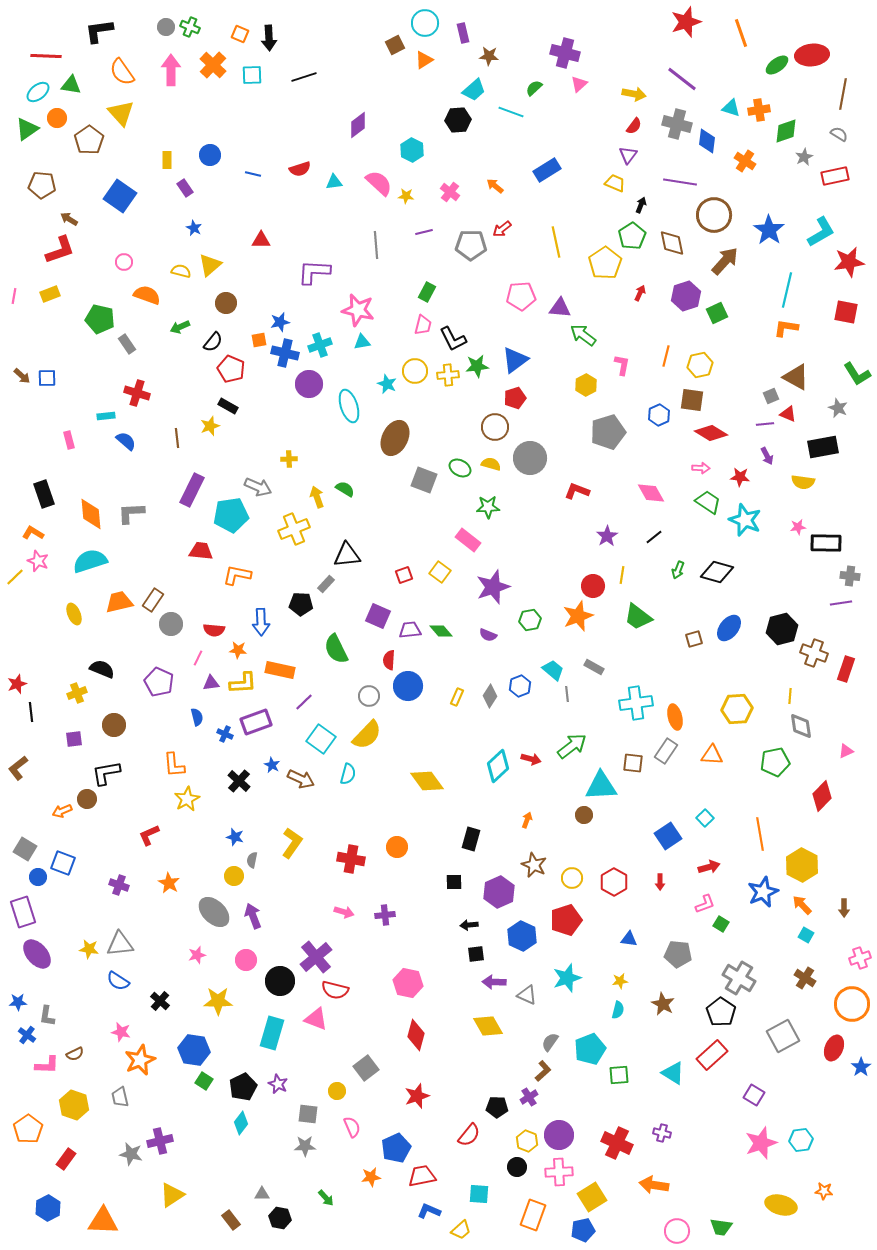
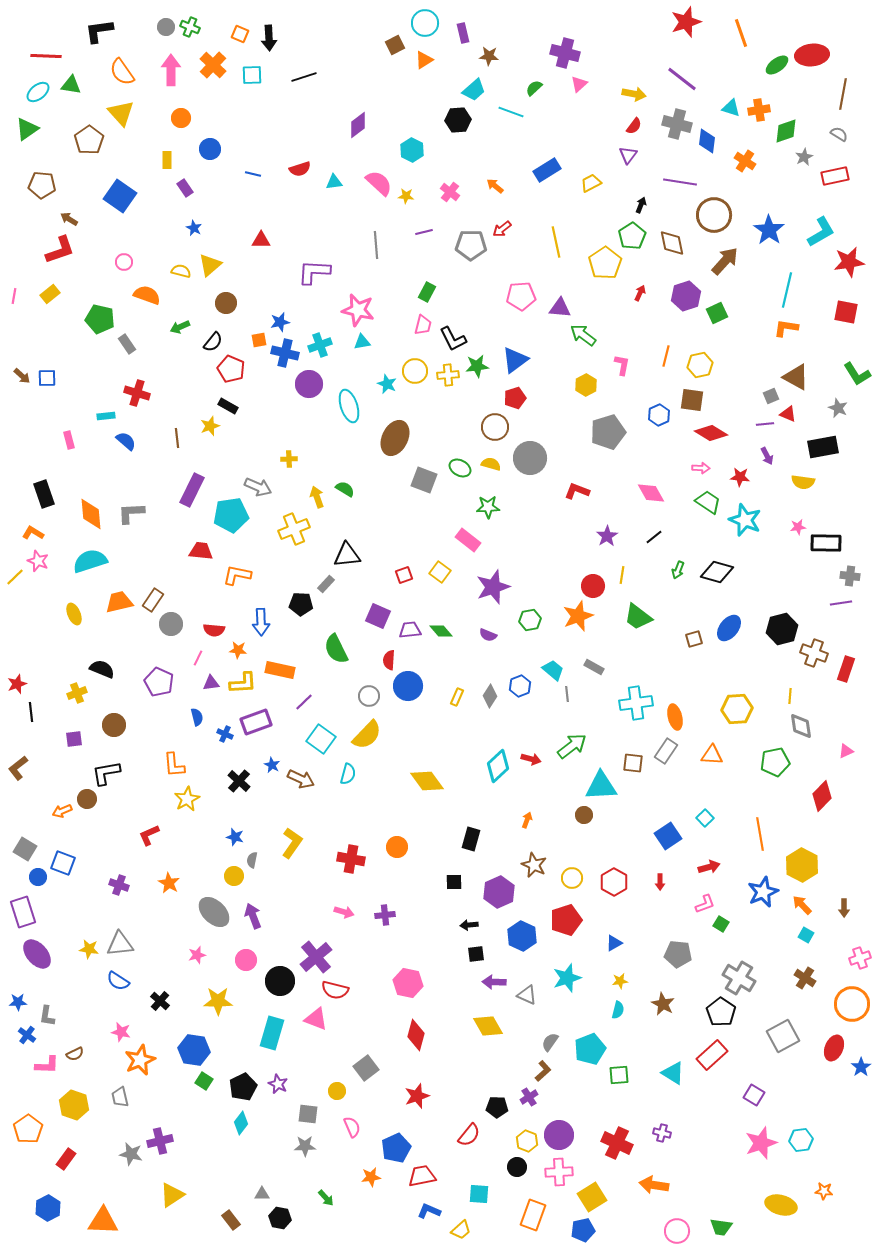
orange circle at (57, 118): moved 124 px right
blue circle at (210, 155): moved 6 px up
yellow trapezoid at (615, 183): moved 24 px left; rotated 50 degrees counterclockwise
yellow rectangle at (50, 294): rotated 18 degrees counterclockwise
blue triangle at (629, 939): moved 15 px left, 4 px down; rotated 36 degrees counterclockwise
